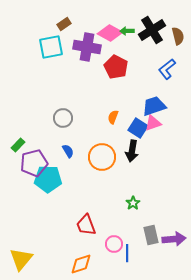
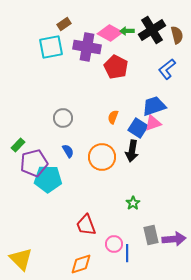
brown semicircle: moved 1 px left, 1 px up
yellow triangle: rotated 25 degrees counterclockwise
